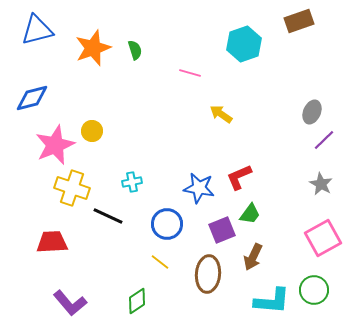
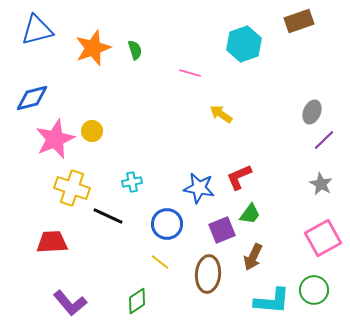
pink star: moved 6 px up
